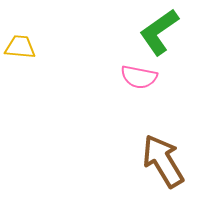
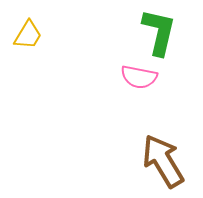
green L-shape: rotated 138 degrees clockwise
yellow trapezoid: moved 8 px right, 12 px up; rotated 116 degrees clockwise
